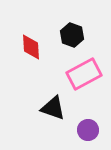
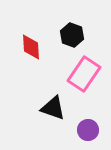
pink rectangle: rotated 28 degrees counterclockwise
